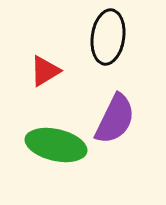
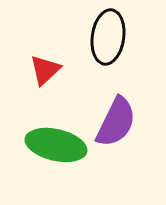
red triangle: moved 1 px up; rotated 12 degrees counterclockwise
purple semicircle: moved 1 px right, 3 px down
